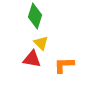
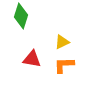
green diamond: moved 14 px left
yellow triangle: moved 21 px right, 1 px up; rotated 49 degrees clockwise
